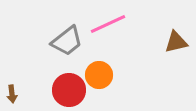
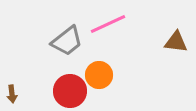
brown triangle: rotated 20 degrees clockwise
red circle: moved 1 px right, 1 px down
